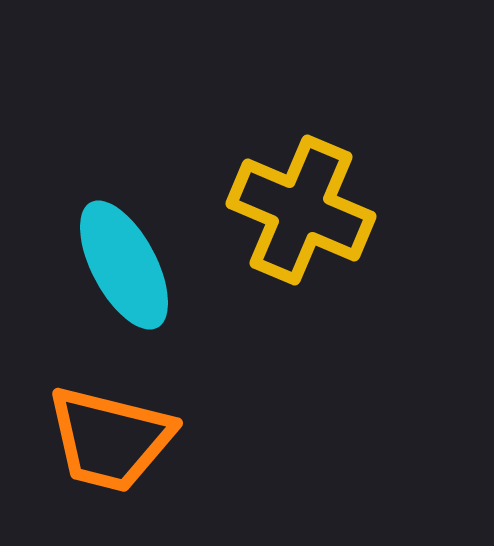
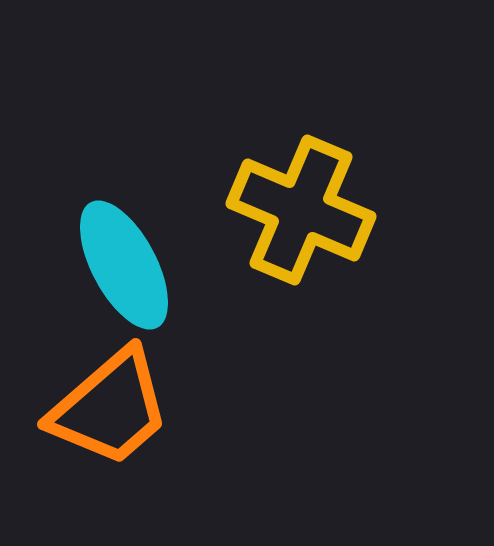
orange trapezoid: moved 31 px up; rotated 55 degrees counterclockwise
